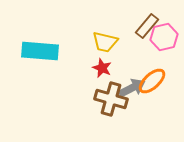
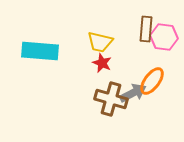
brown rectangle: moved 1 px left, 3 px down; rotated 35 degrees counterclockwise
pink hexagon: rotated 20 degrees clockwise
yellow trapezoid: moved 5 px left
red star: moved 5 px up
orange ellipse: rotated 12 degrees counterclockwise
gray arrow: moved 1 px right, 5 px down
